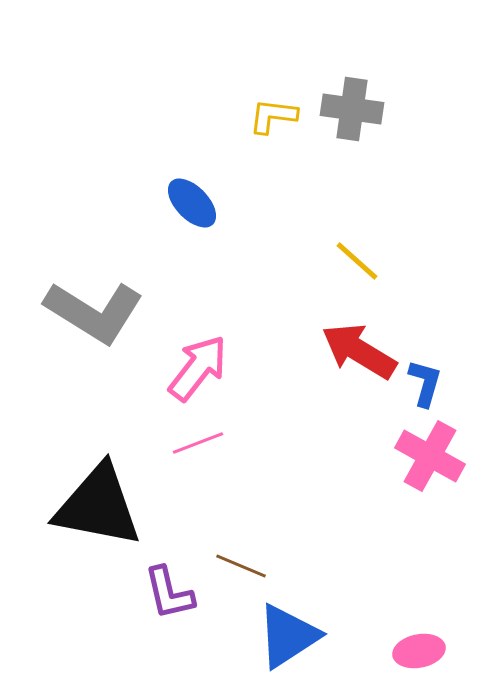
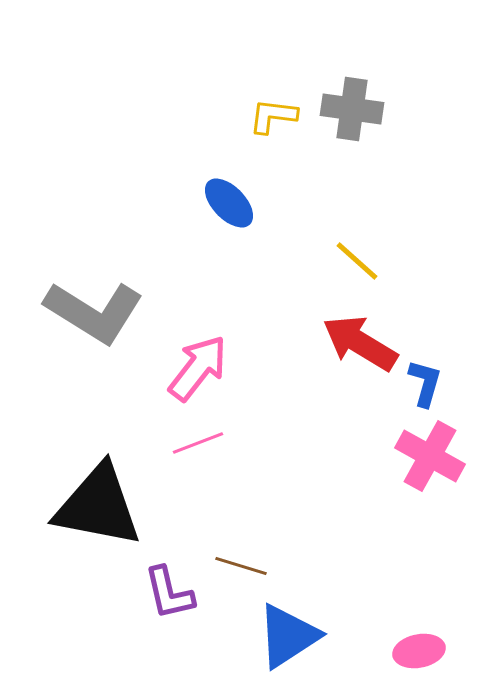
blue ellipse: moved 37 px right
red arrow: moved 1 px right, 8 px up
brown line: rotated 6 degrees counterclockwise
